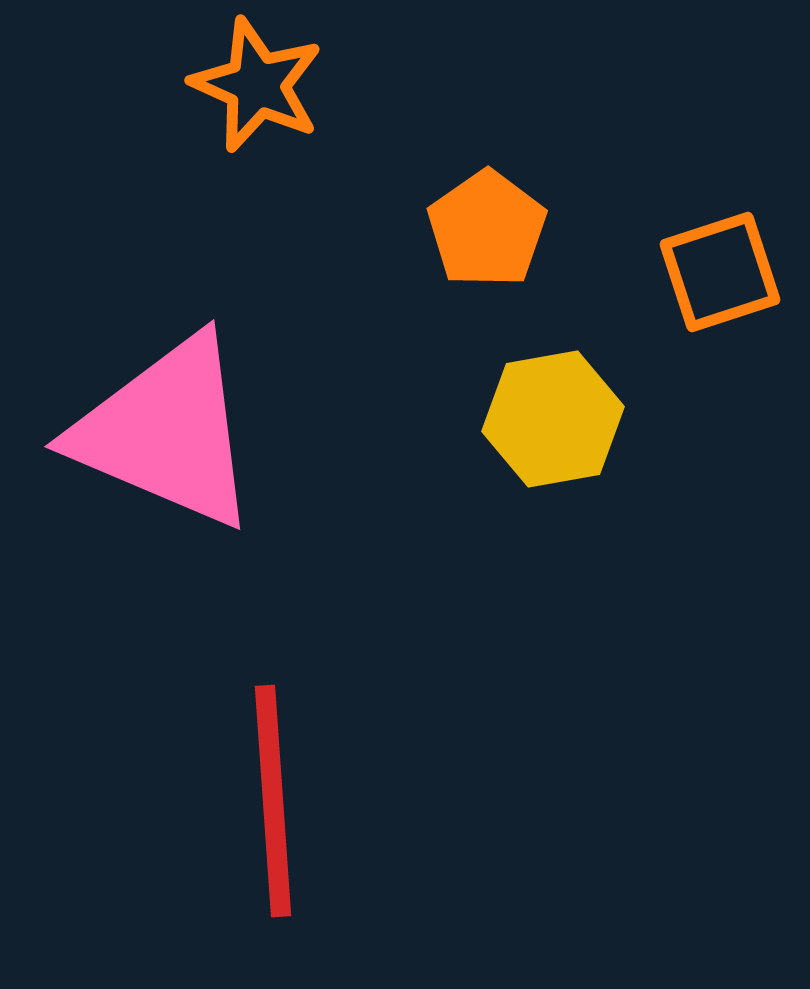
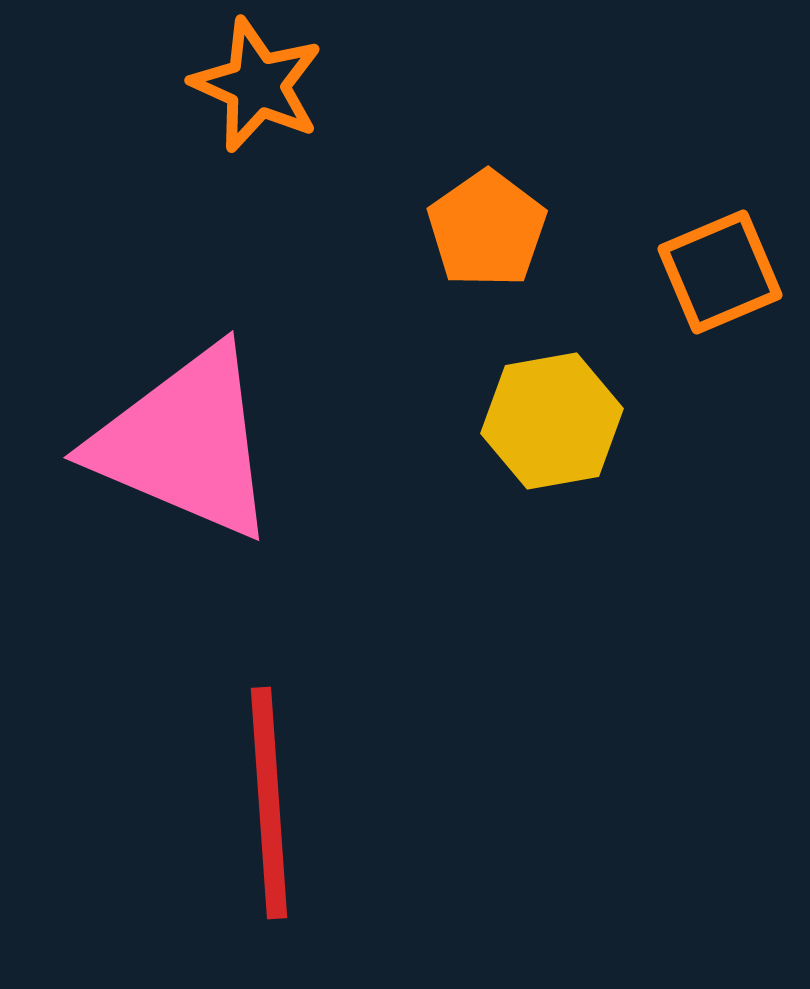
orange square: rotated 5 degrees counterclockwise
yellow hexagon: moved 1 px left, 2 px down
pink triangle: moved 19 px right, 11 px down
red line: moved 4 px left, 2 px down
